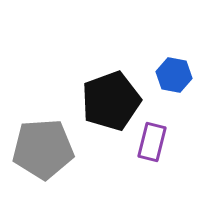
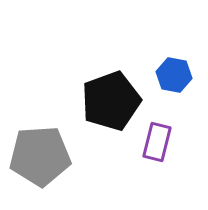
purple rectangle: moved 5 px right
gray pentagon: moved 3 px left, 7 px down
